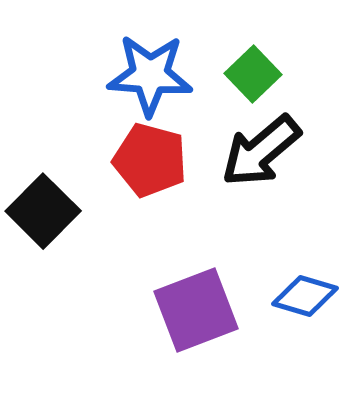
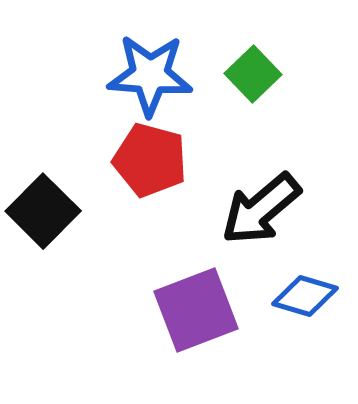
black arrow: moved 58 px down
